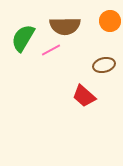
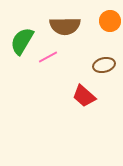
green semicircle: moved 1 px left, 3 px down
pink line: moved 3 px left, 7 px down
